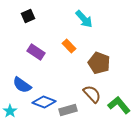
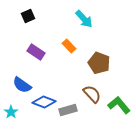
cyan star: moved 1 px right, 1 px down
